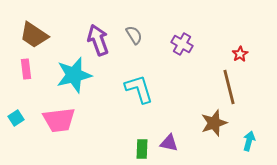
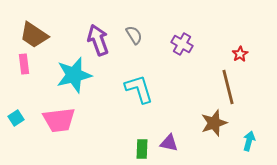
pink rectangle: moved 2 px left, 5 px up
brown line: moved 1 px left
